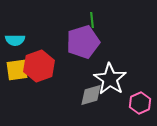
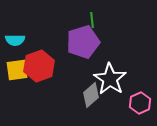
gray diamond: rotated 25 degrees counterclockwise
